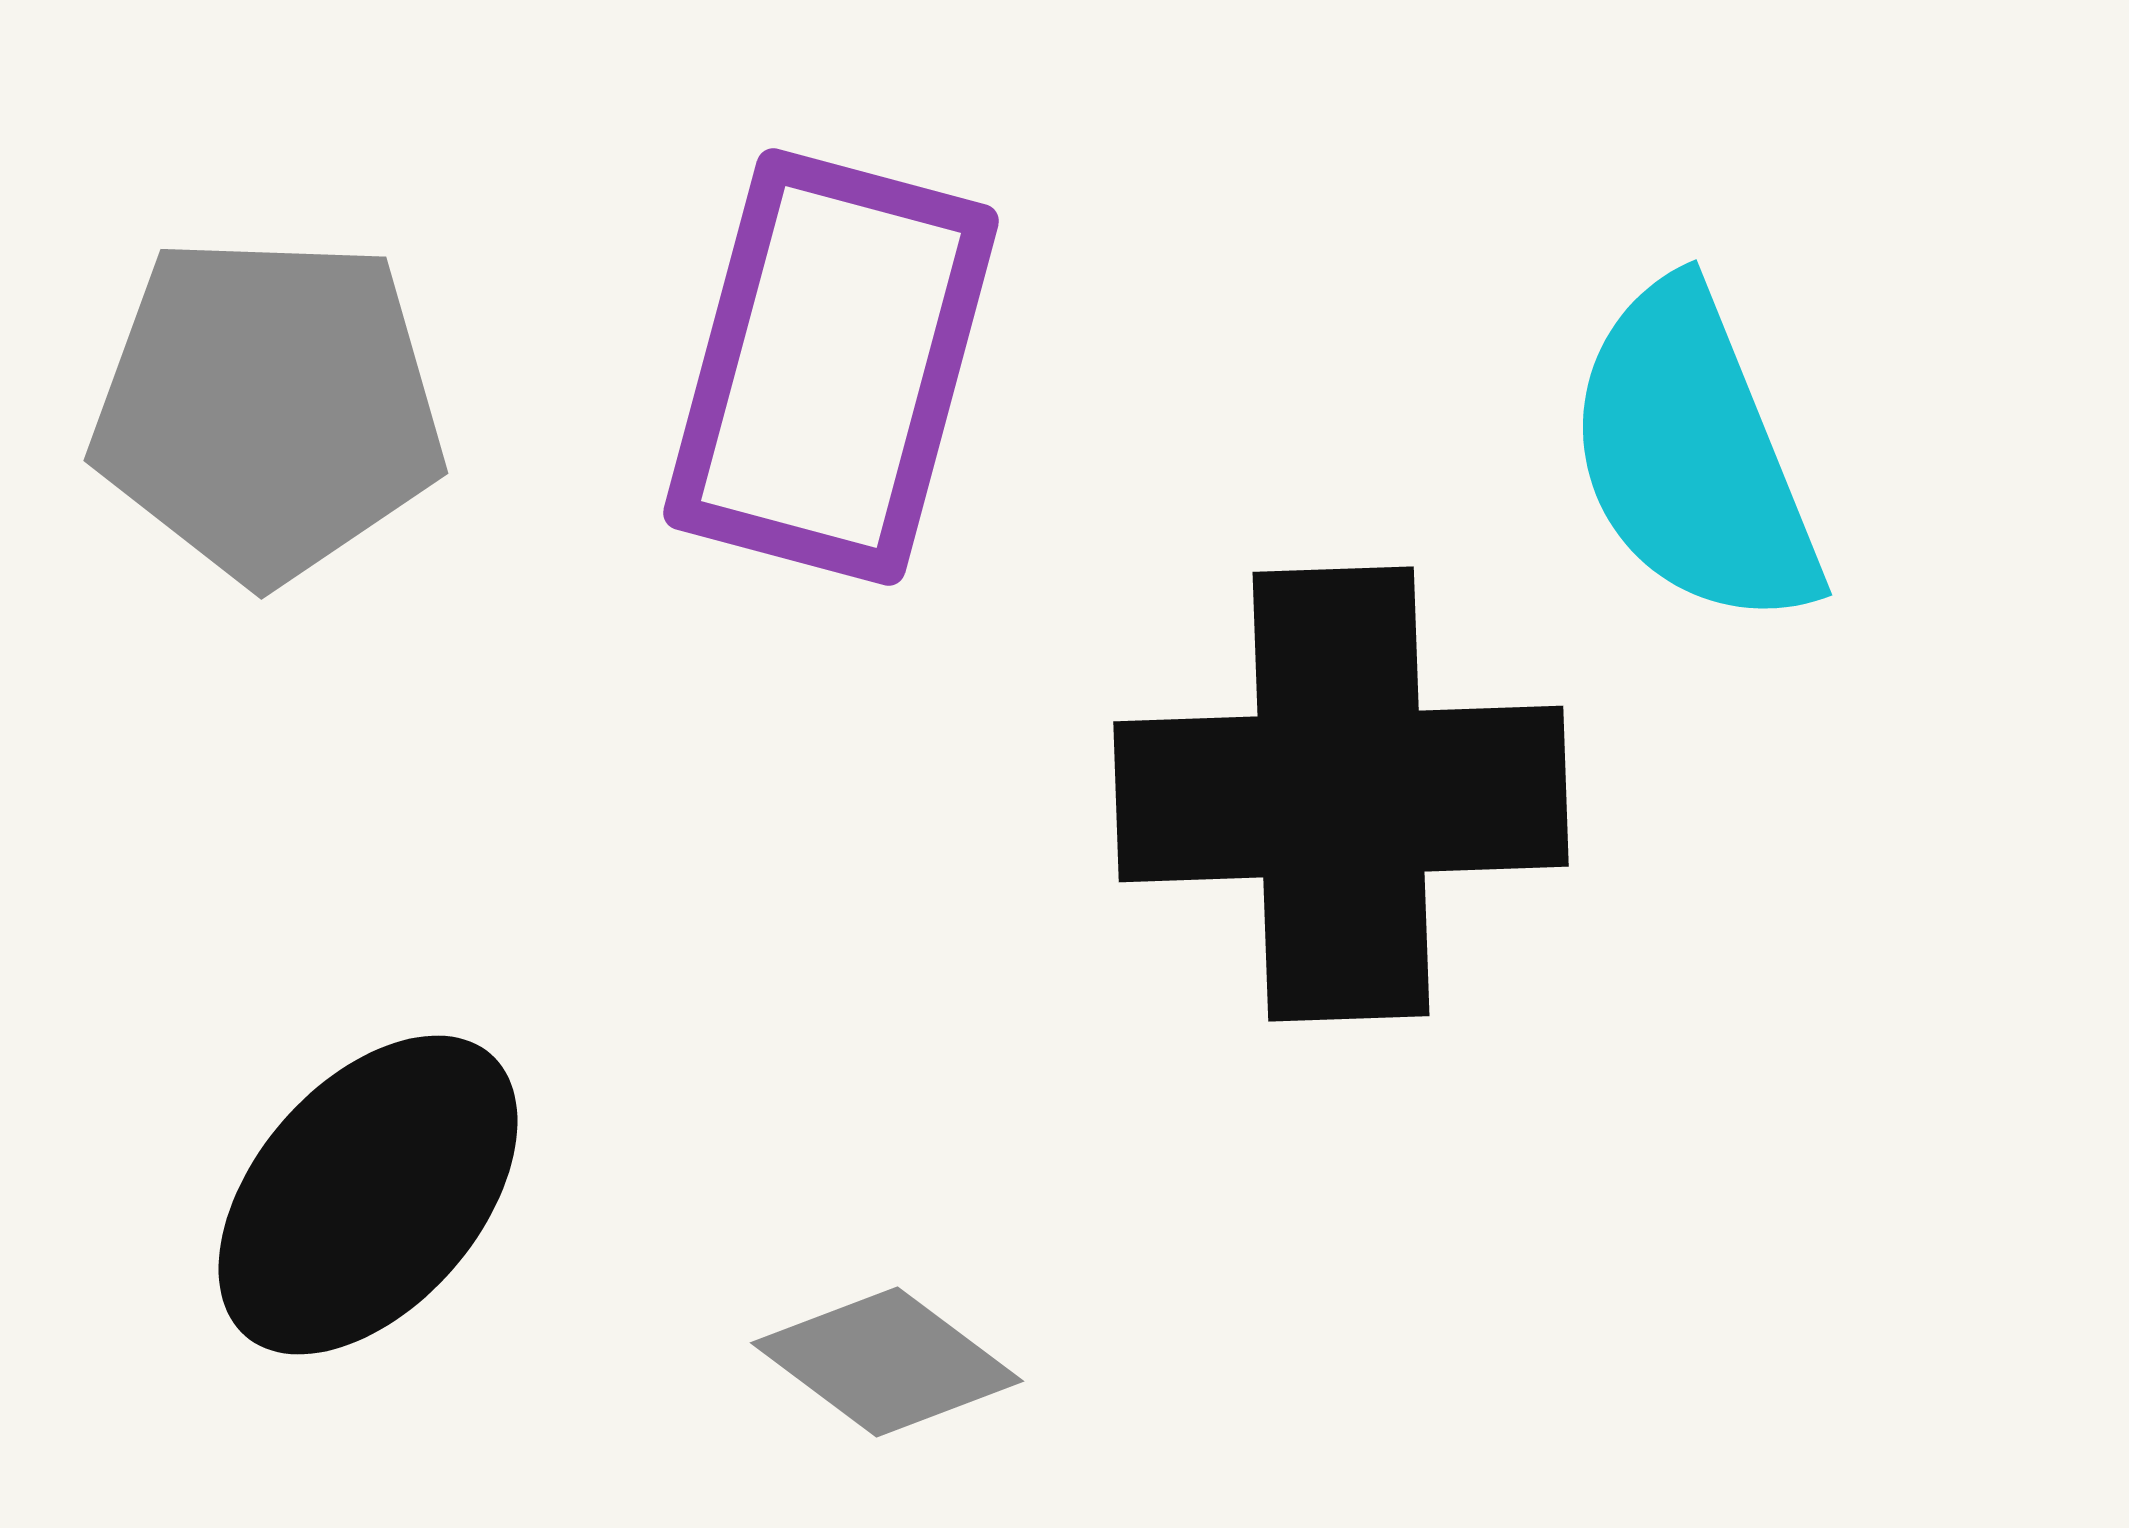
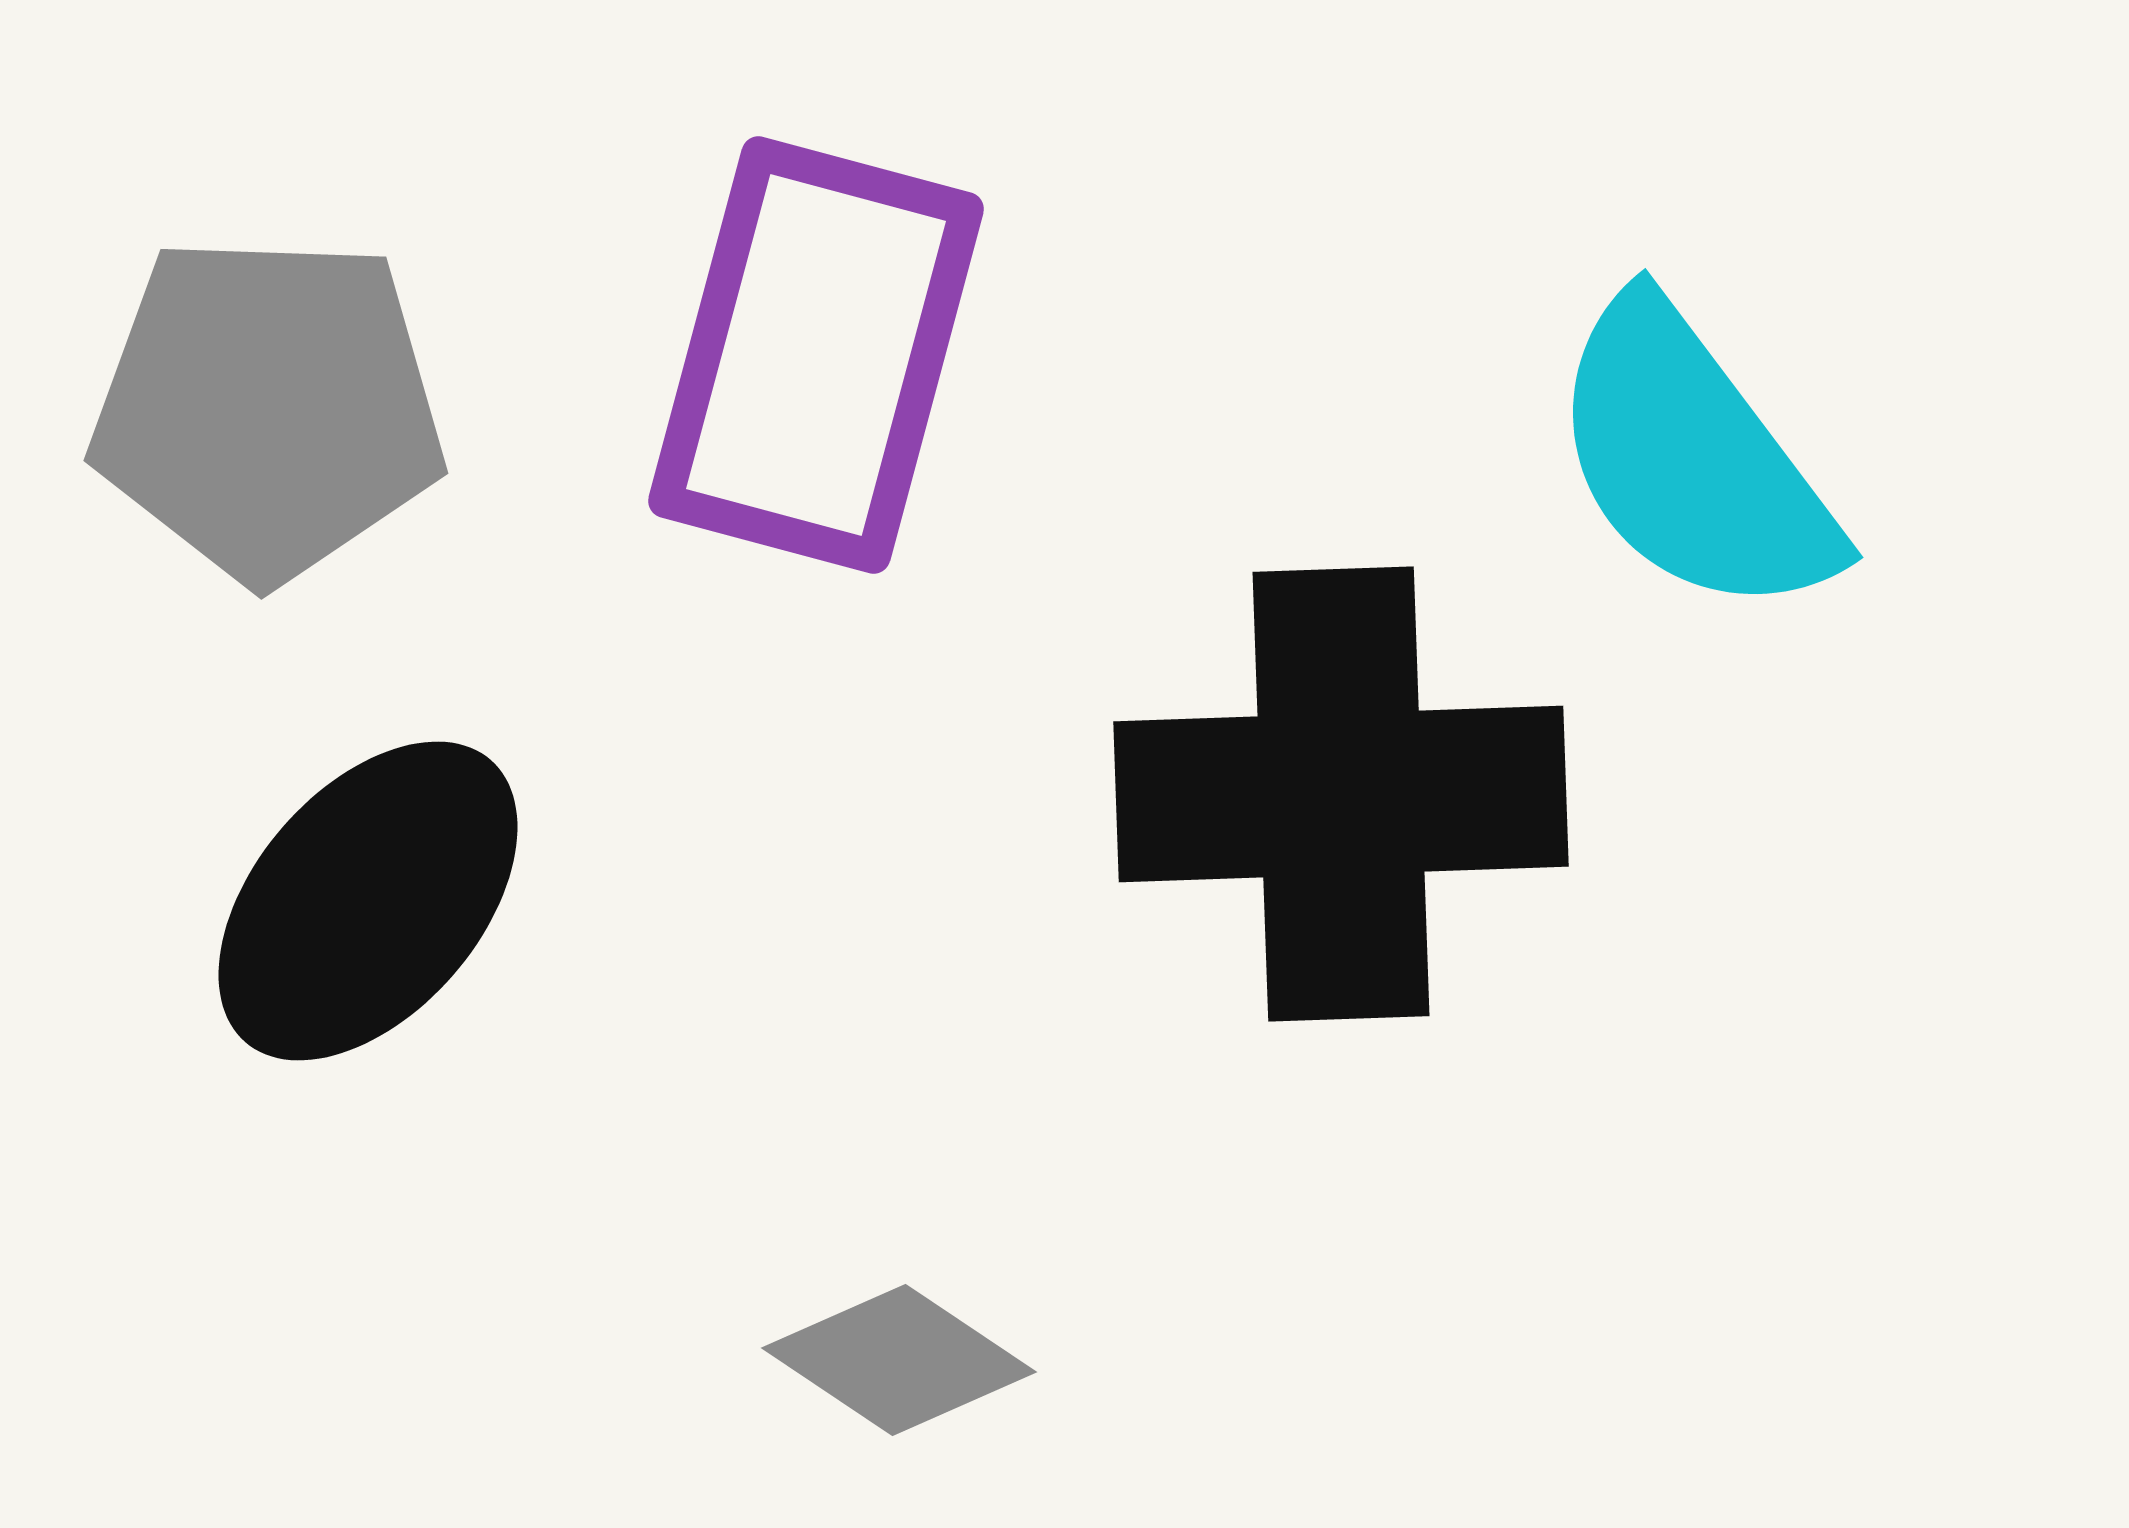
purple rectangle: moved 15 px left, 12 px up
cyan semicircle: moved 3 px down; rotated 15 degrees counterclockwise
black ellipse: moved 294 px up
gray diamond: moved 12 px right, 2 px up; rotated 3 degrees counterclockwise
